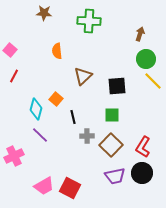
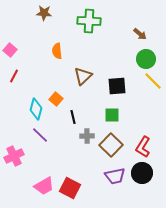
brown arrow: rotated 112 degrees clockwise
